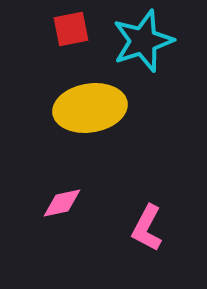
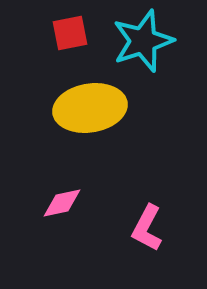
red square: moved 1 px left, 4 px down
